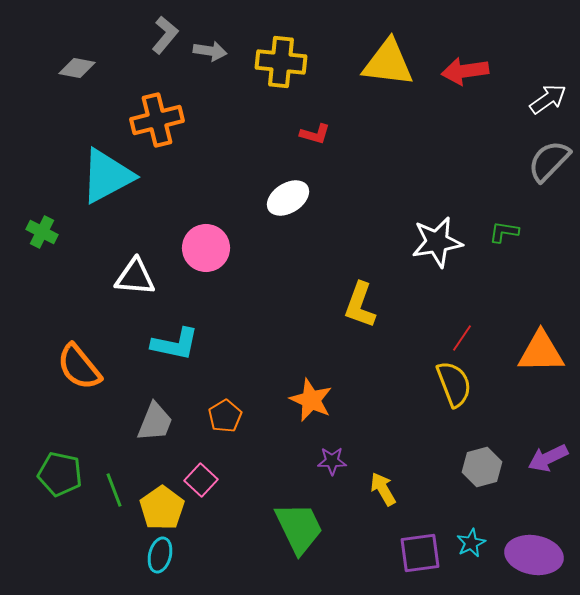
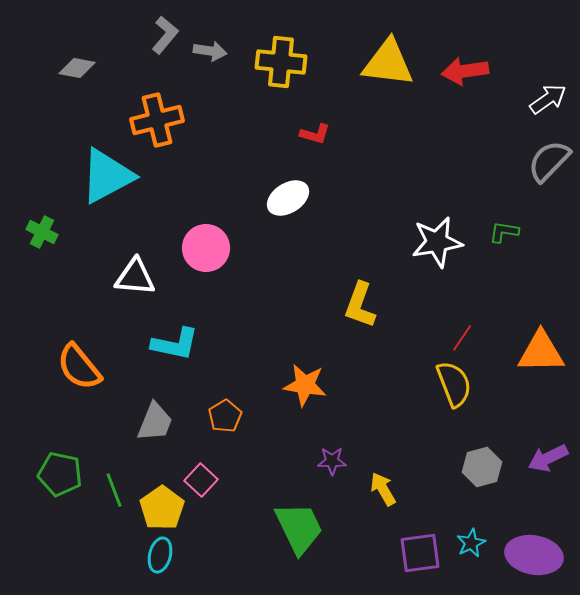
orange star: moved 6 px left, 15 px up; rotated 15 degrees counterclockwise
